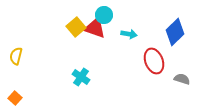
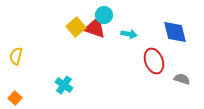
blue diamond: rotated 60 degrees counterclockwise
cyan cross: moved 17 px left, 8 px down
